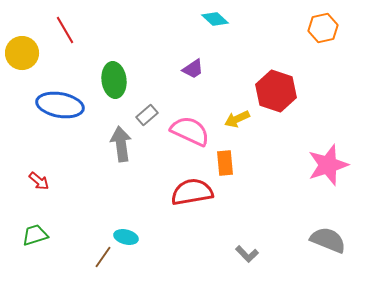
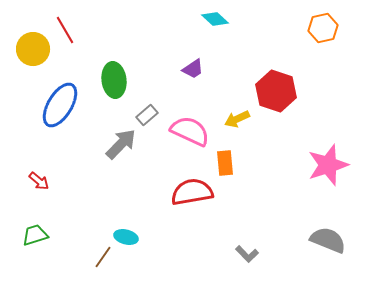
yellow circle: moved 11 px right, 4 px up
blue ellipse: rotated 69 degrees counterclockwise
gray arrow: rotated 52 degrees clockwise
